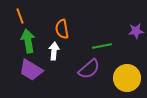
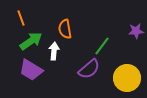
orange line: moved 1 px right, 2 px down
orange semicircle: moved 3 px right
green arrow: moved 3 px right; rotated 65 degrees clockwise
green line: rotated 42 degrees counterclockwise
